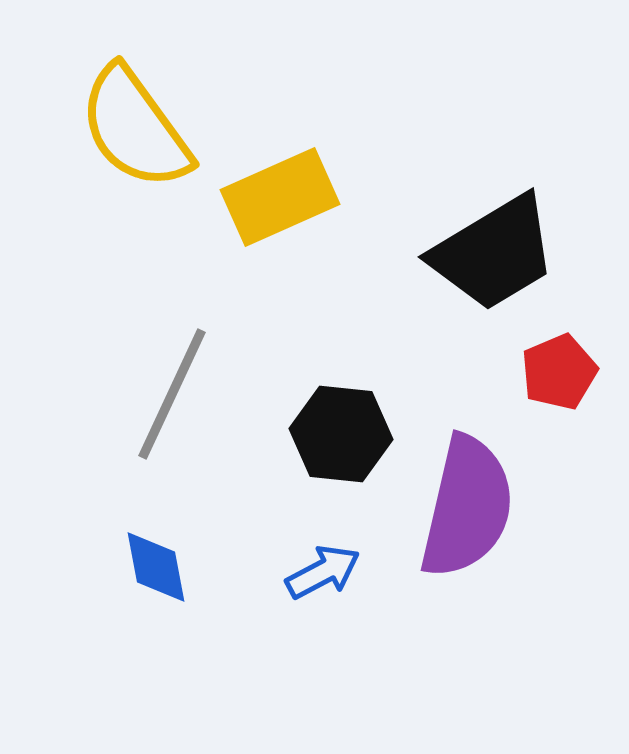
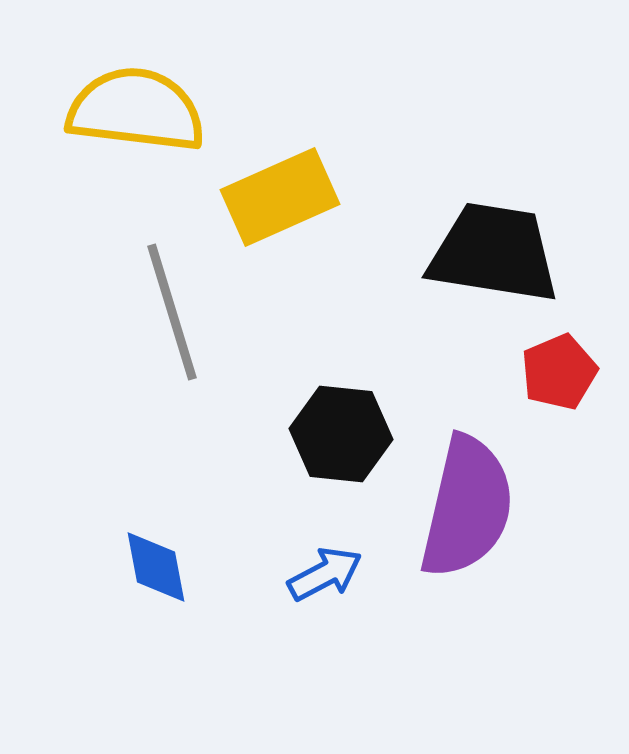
yellow semicircle: moved 1 px right, 18 px up; rotated 133 degrees clockwise
black trapezoid: rotated 140 degrees counterclockwise
gray line: moved 82 px up; rotated 42 degrees counterclockwise
blue arrow: moved 2 px right, 2 px down
